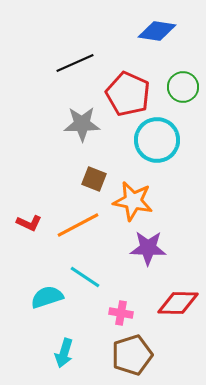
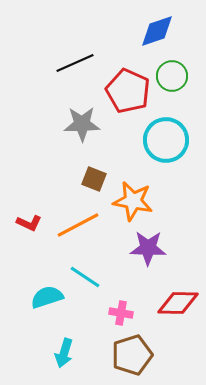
blue diamond: rotated 27 degrees counterclockwise
green circle: moved 11 px left, 11 px up
red pentagon: moved 3 px up
cyan circle: moved 9 px right
